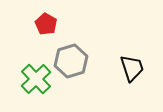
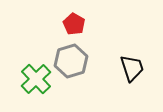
red pentagon: moved 28 px right
